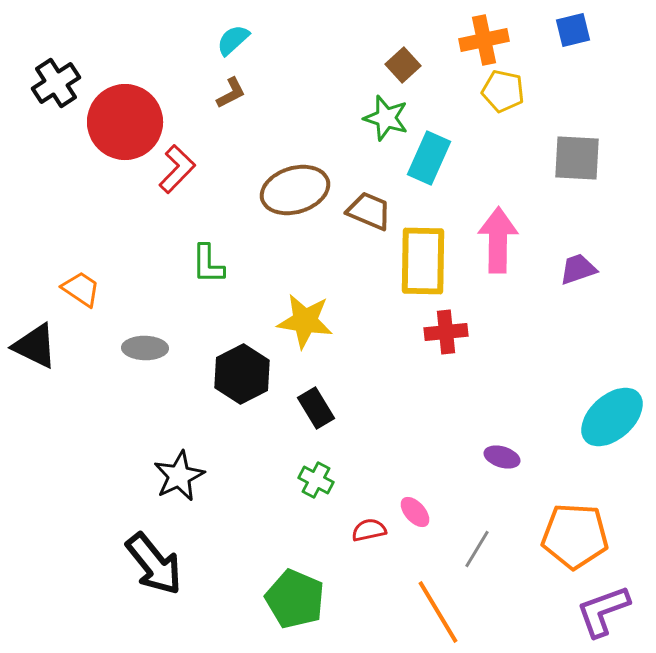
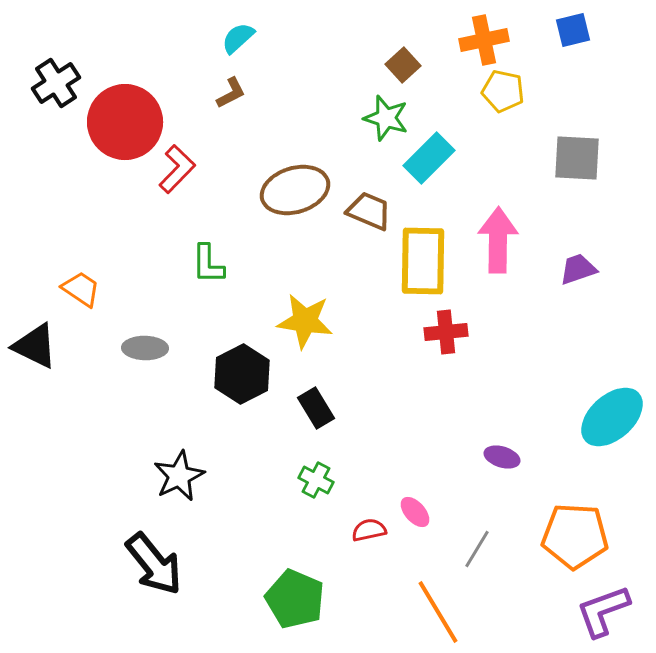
cyan semicircle: moved 5 px right, 2 px up
cyan rectangle: rotated 21 degrees clockwise
